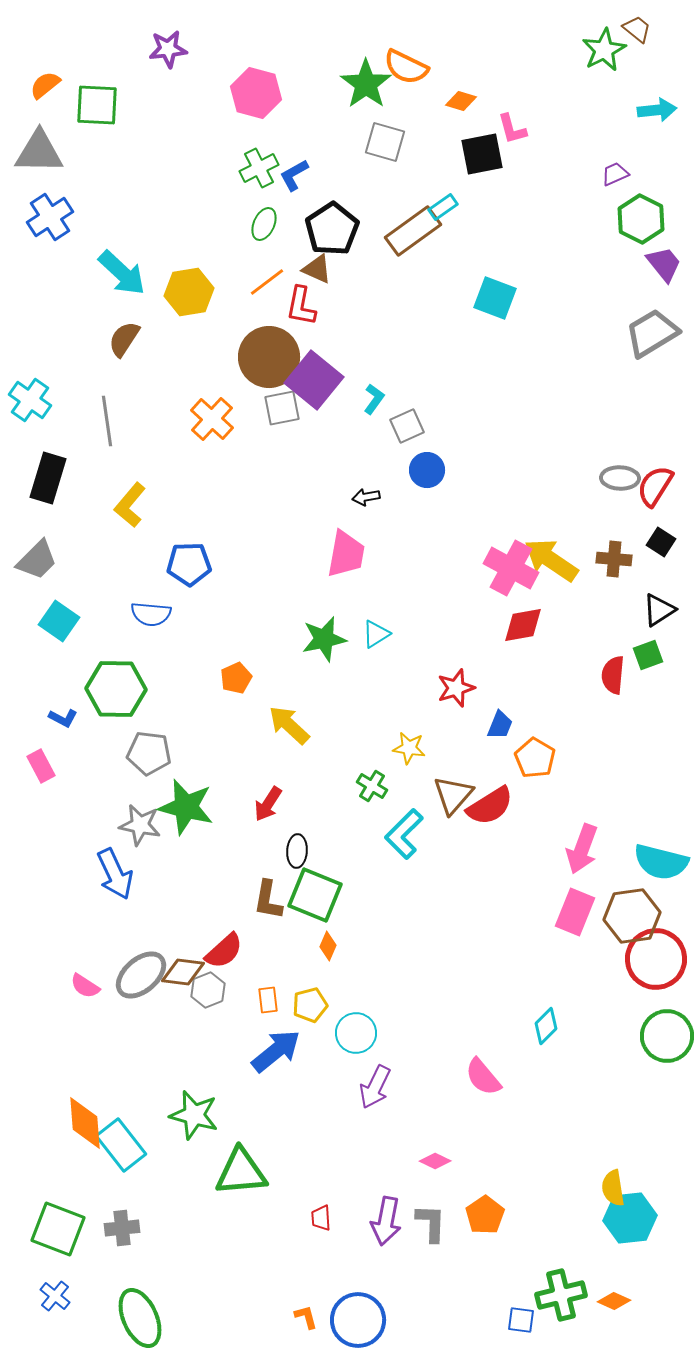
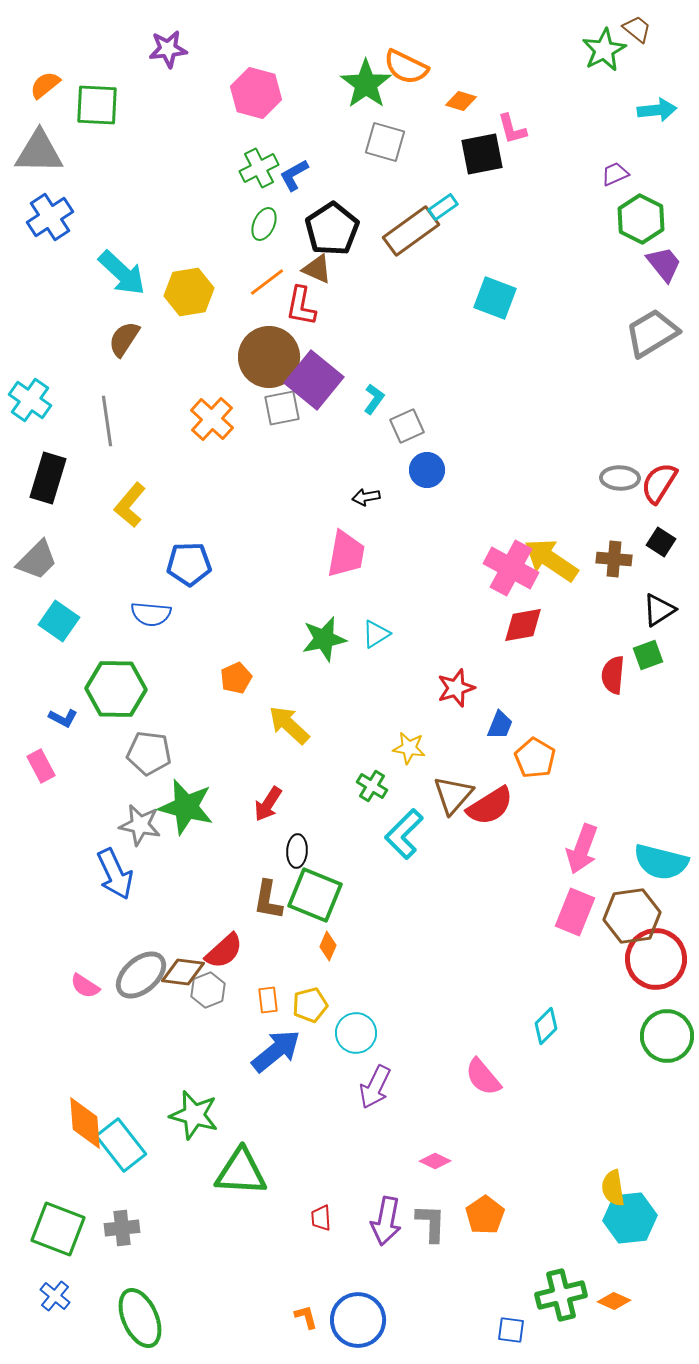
brown rectangle at (413, 231): moved 2 px left
red semicircle at (655, 486): moved 4 px right, 3 px up
green triangle at (241, 1172): rotated 8 degrees clockwise
blue square at (521, 1320): moved 10 px left, 10 px down
